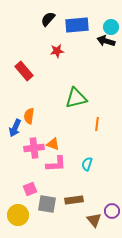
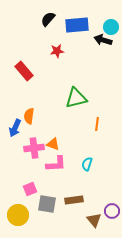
black arrow: moved 3 px left, 1 px up
